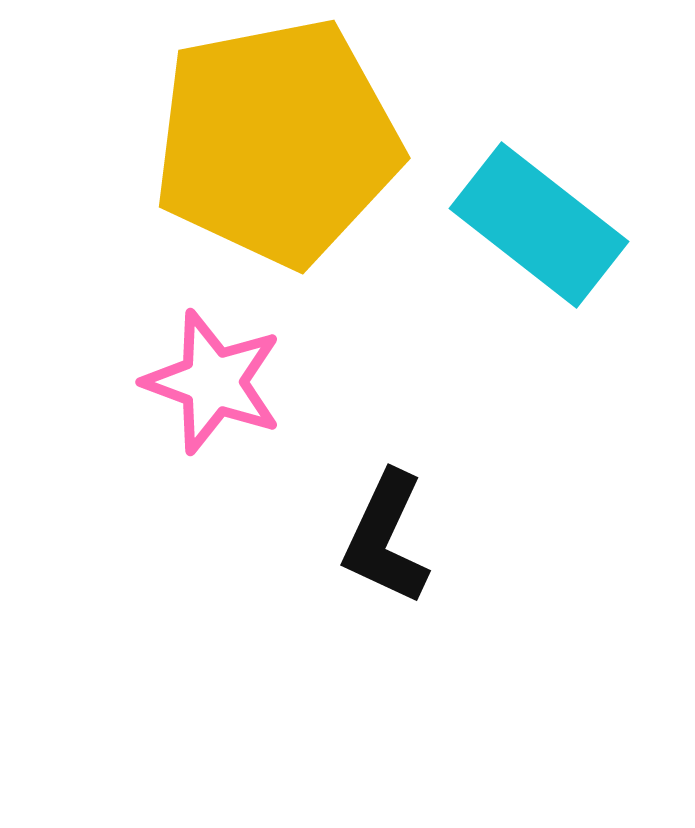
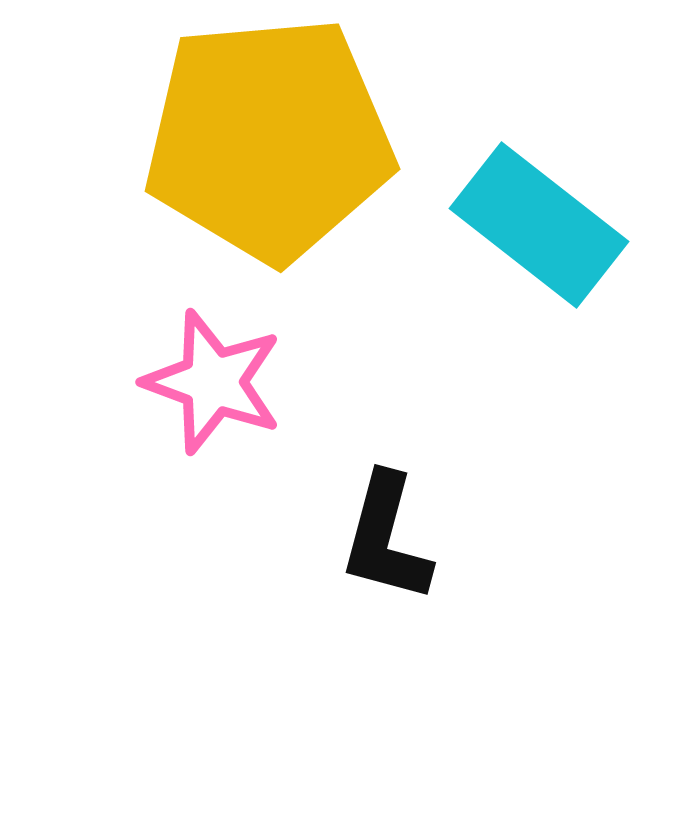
yellow pentagon: moved 8 px left, 3 px up; rotated 6 degrees clockwise
black L-shape: rotated 10 degrees counterclockwise
